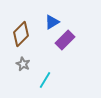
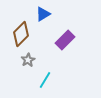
blue triangle: moved 9 px left, 8 px up
gray star: moved 5 px right, 4 px up; rotated 16 degrees clockwise
